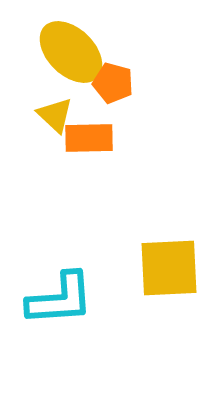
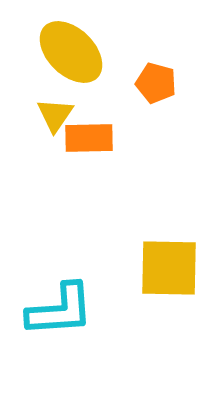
orange pentagon: moved 43 px right
yellow triangle: rotated 21 degrees clockwise
yellow square: rotated 4 degrees clockwise
cyan L-shape: moved 11 px down
